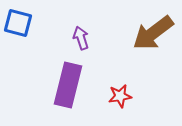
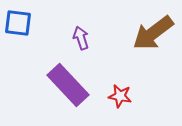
blue square: rotated 8 degrees counterclockwise
purple rectangle: rotated 57 degrees counterclockwise
red star: rotated 20 degrees clockwise
